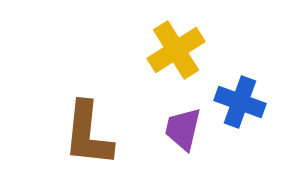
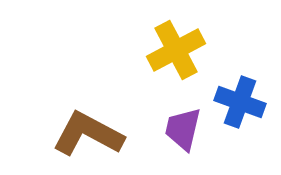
yellow cross: rotated 4 degrees clockwise
brown L-shape: rotated 112 degrees clockwise
